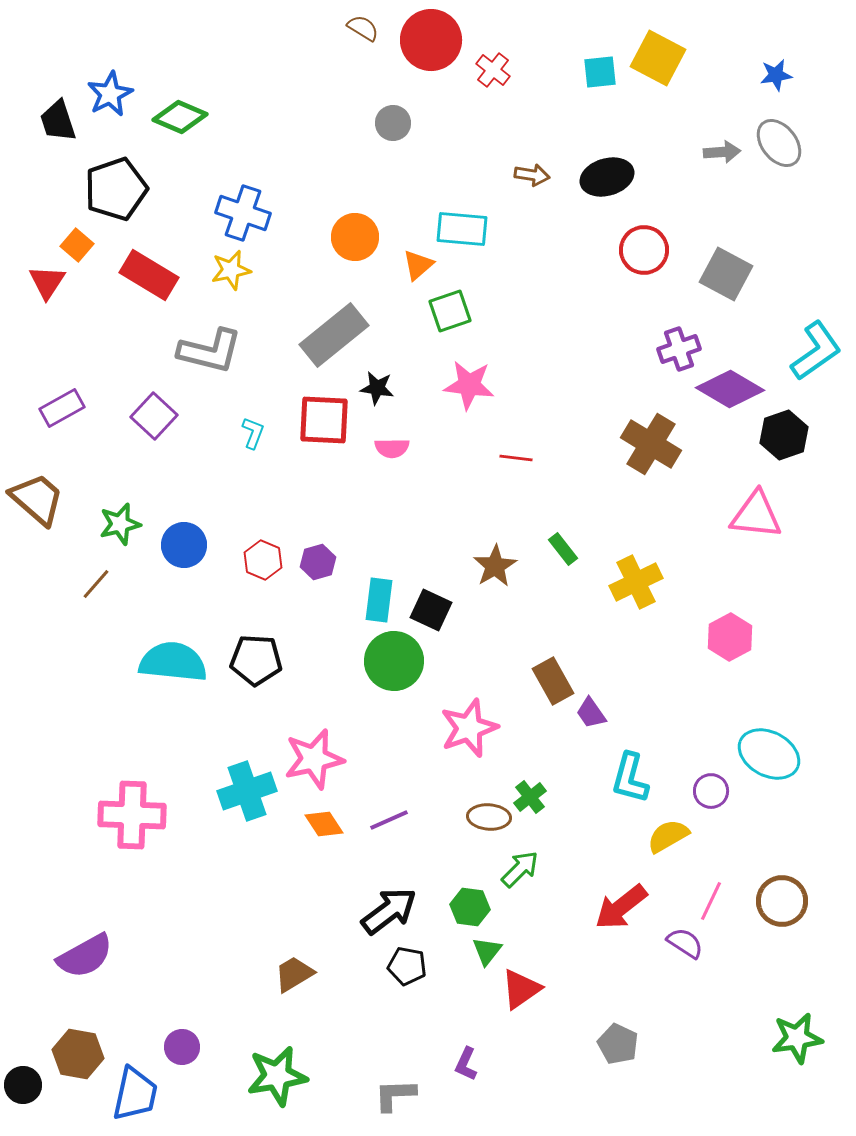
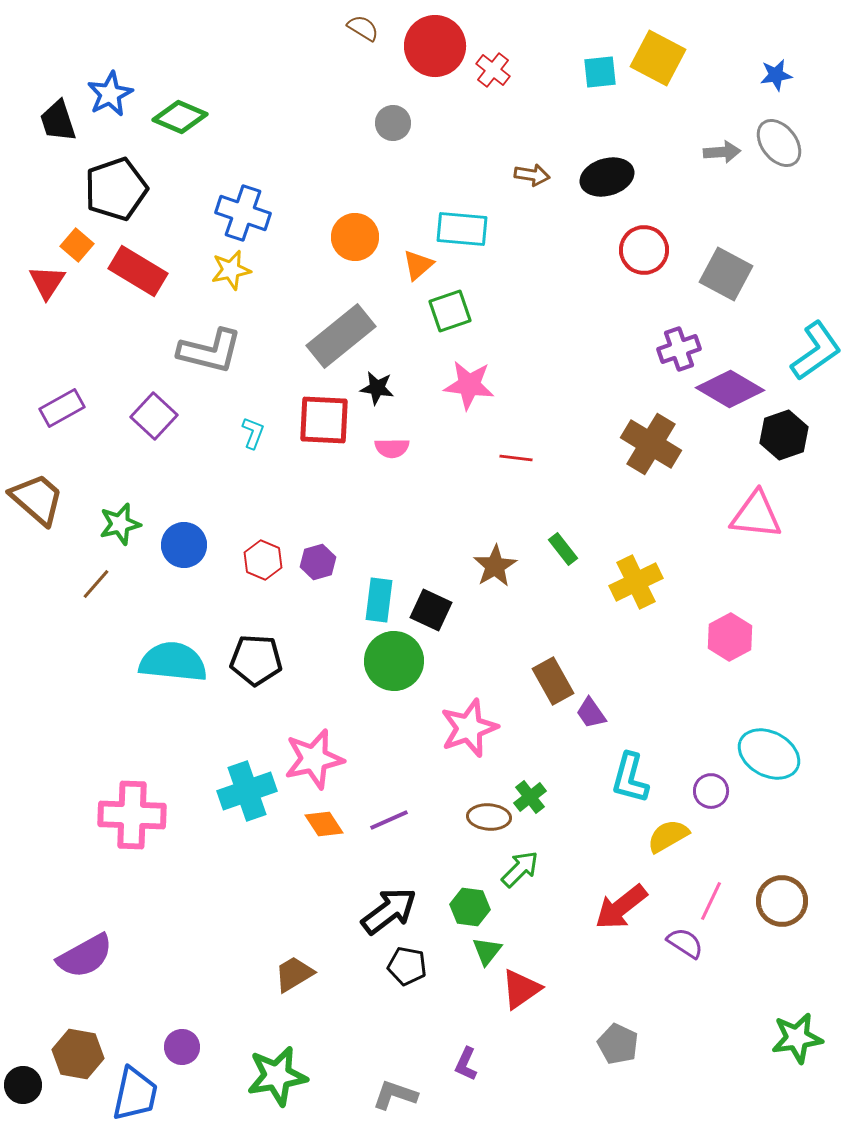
red circle at (431, 40): moved 4 px right, 6 px down
red rectangle at (149, 275): moved 11 px left, 4 px up
gray rectangle at (334, 335): moved 7 px right, 1 px down
gray L-shape at (395, 1095): rotated 21 degrees clockwise
